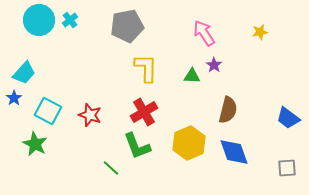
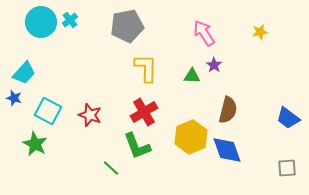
cyan circle: moved 2 px right, 2 px down
blue star: rotated 21 degrees counterclockwise
yellow hexagon: moved 2 px right, 6 px up
blue diamond: moved 7 px left, 2 px up
